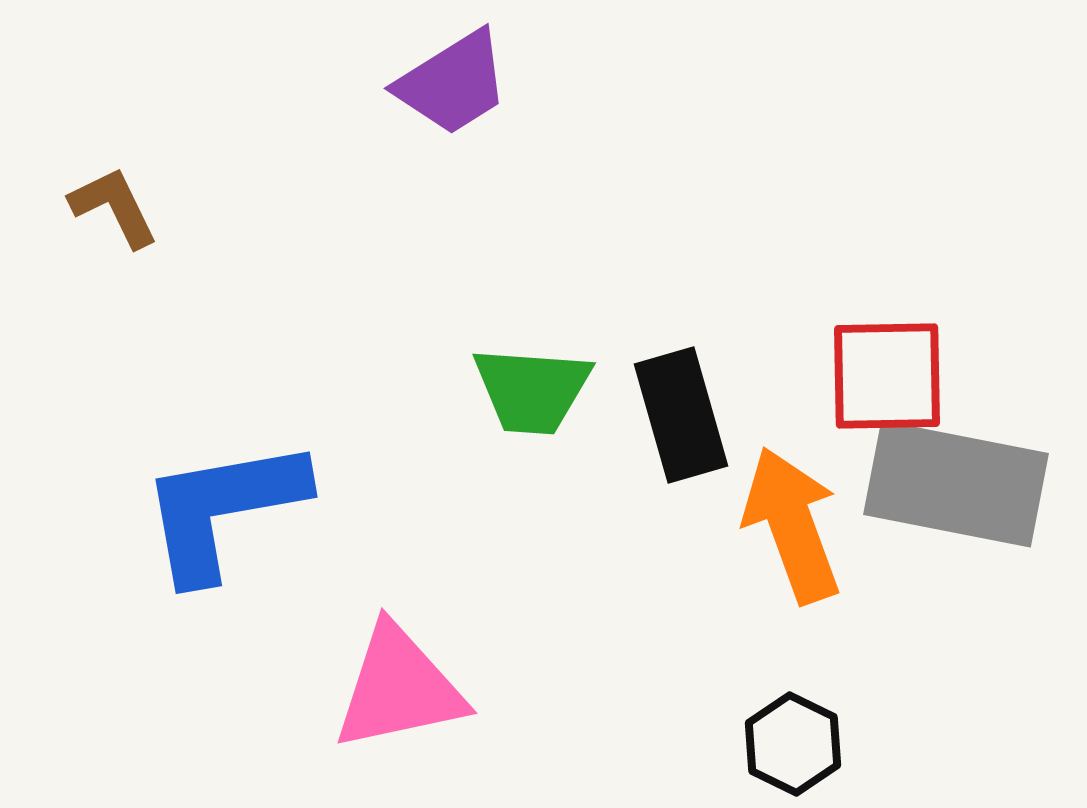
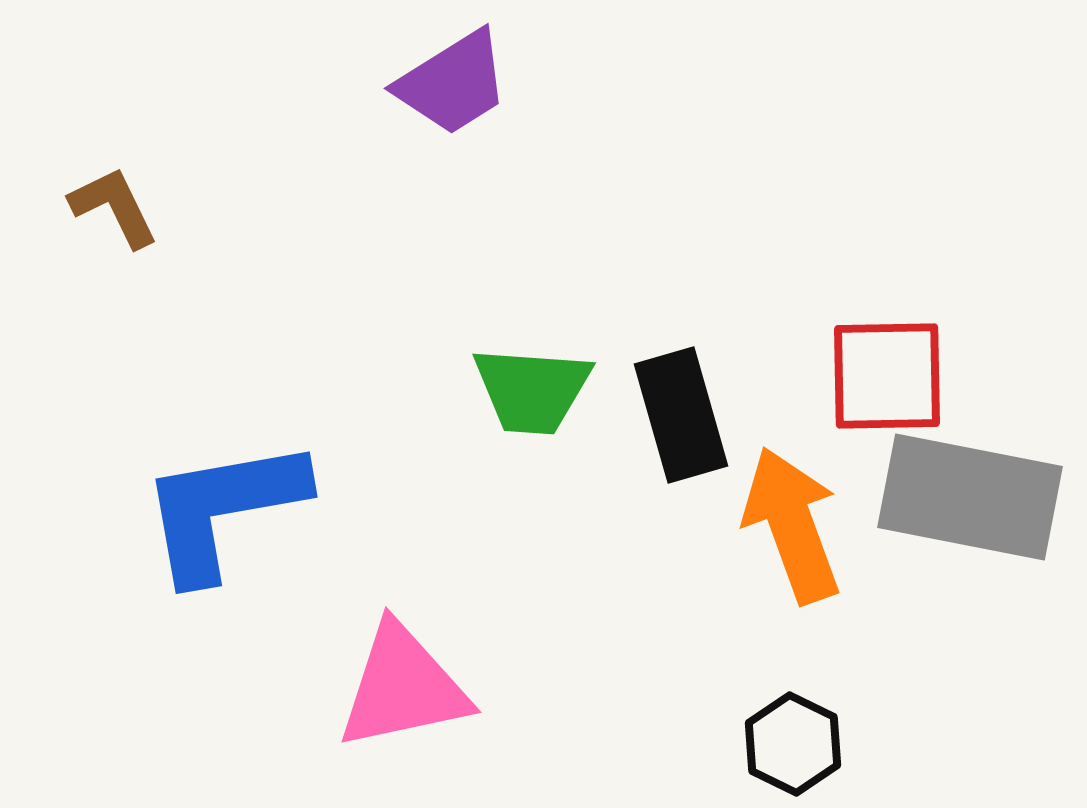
gray rectangle: moved 14 px right, 13 px down
pink triangle: moved 4 px right, 1 px up
